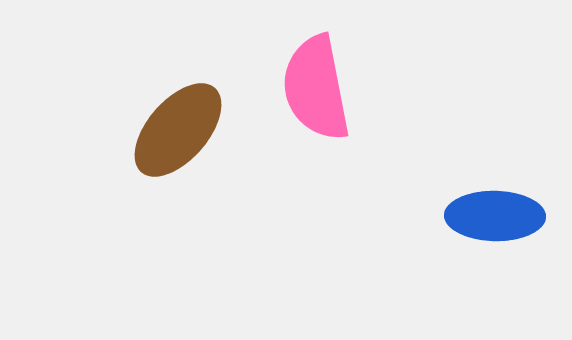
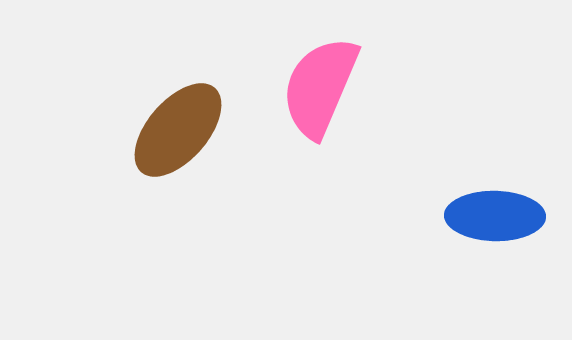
pink semicircle: moved 4 px right, 1 px up; rotated 34 degrees clockwise
